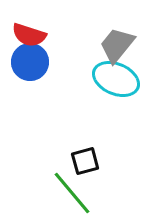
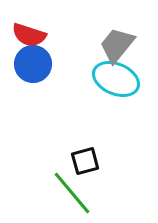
blue circle: moved 3 px right, 2 px down
